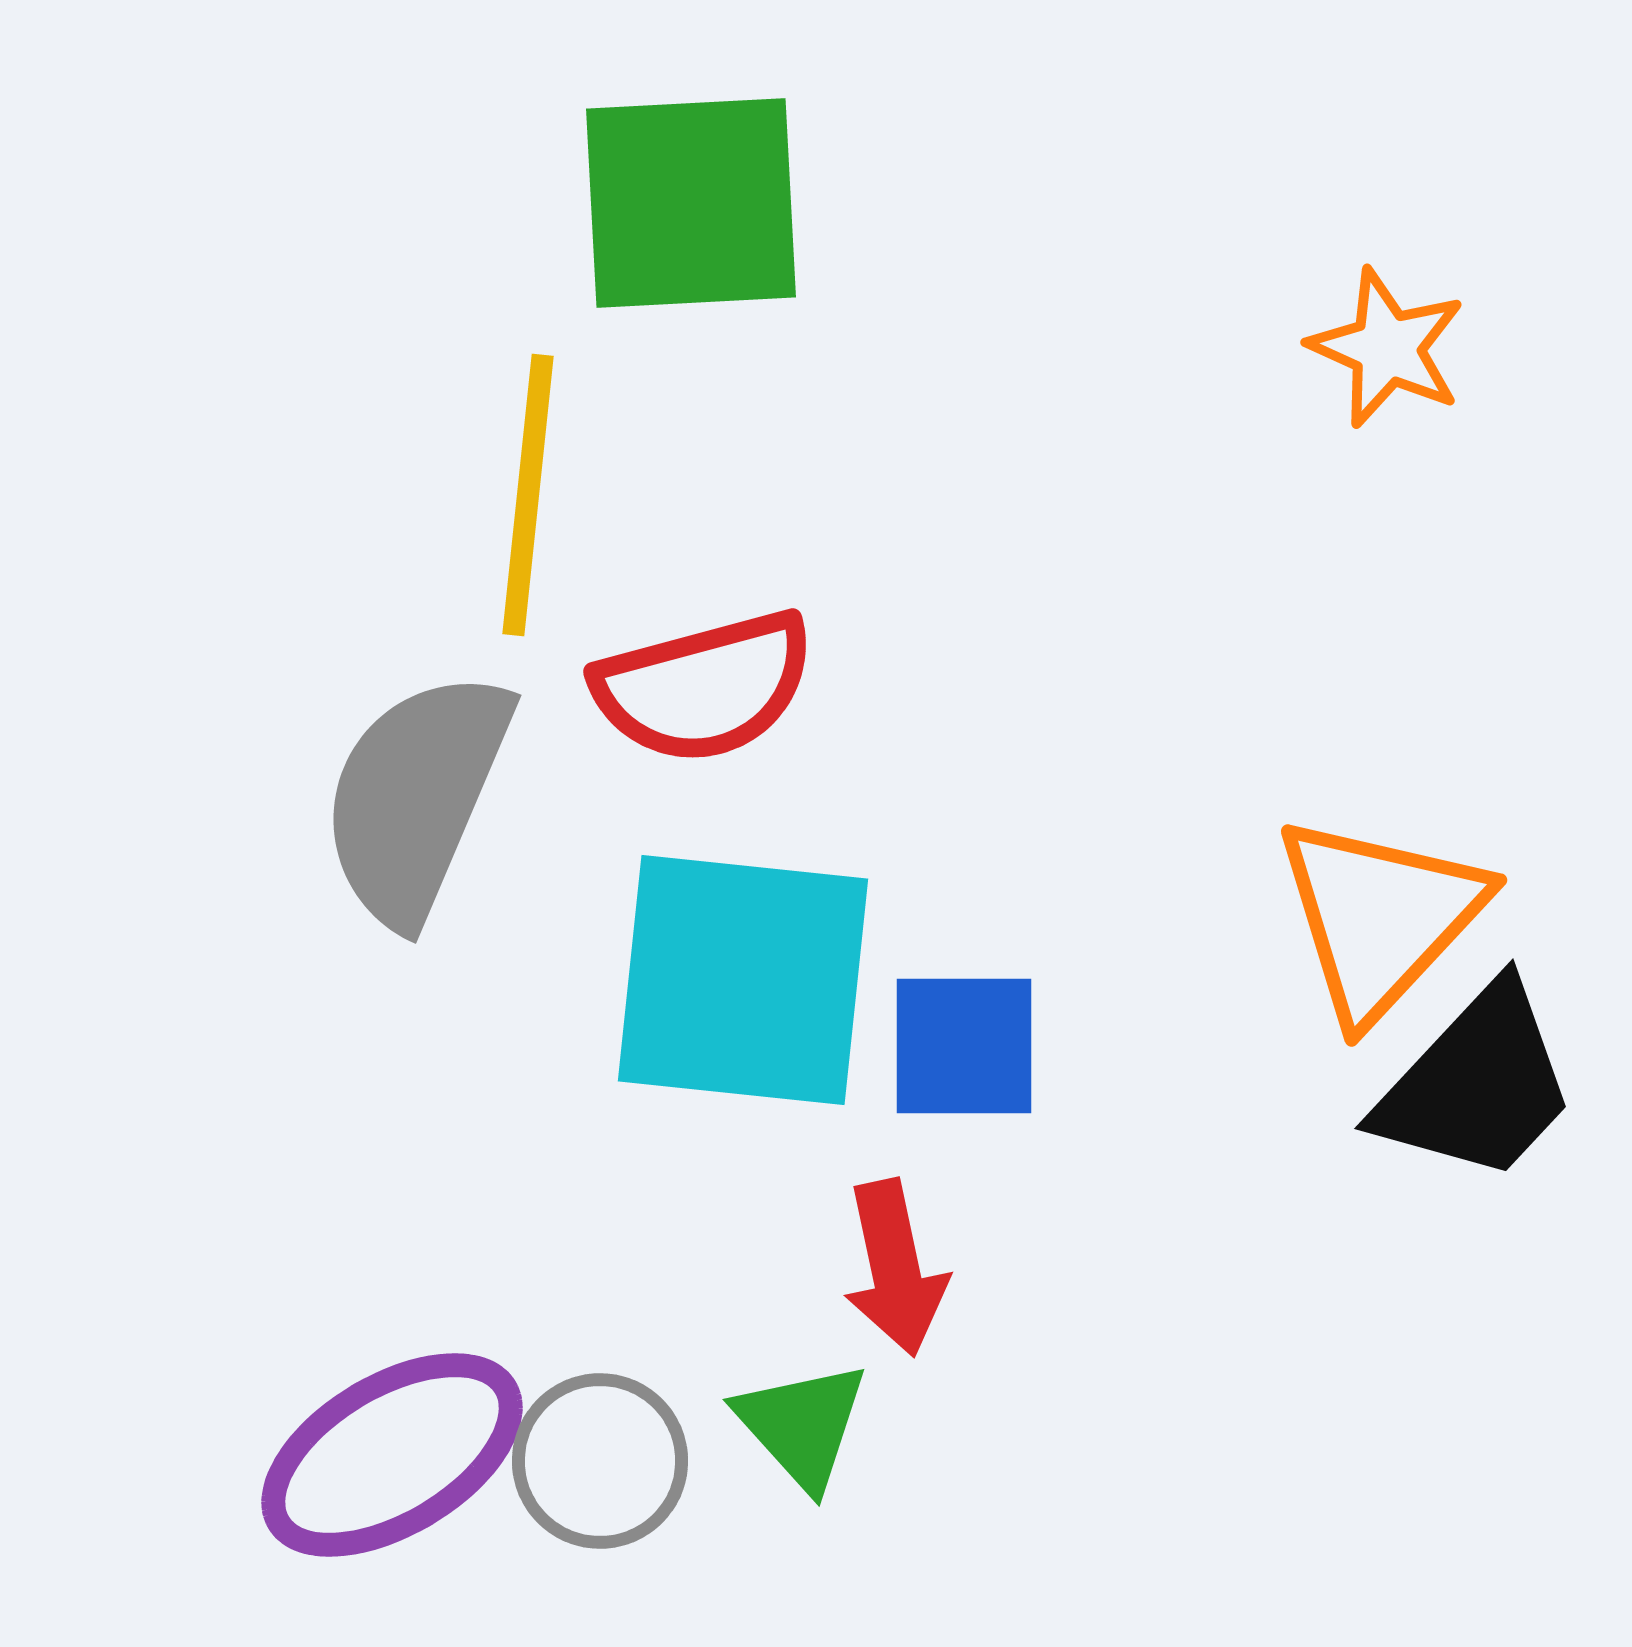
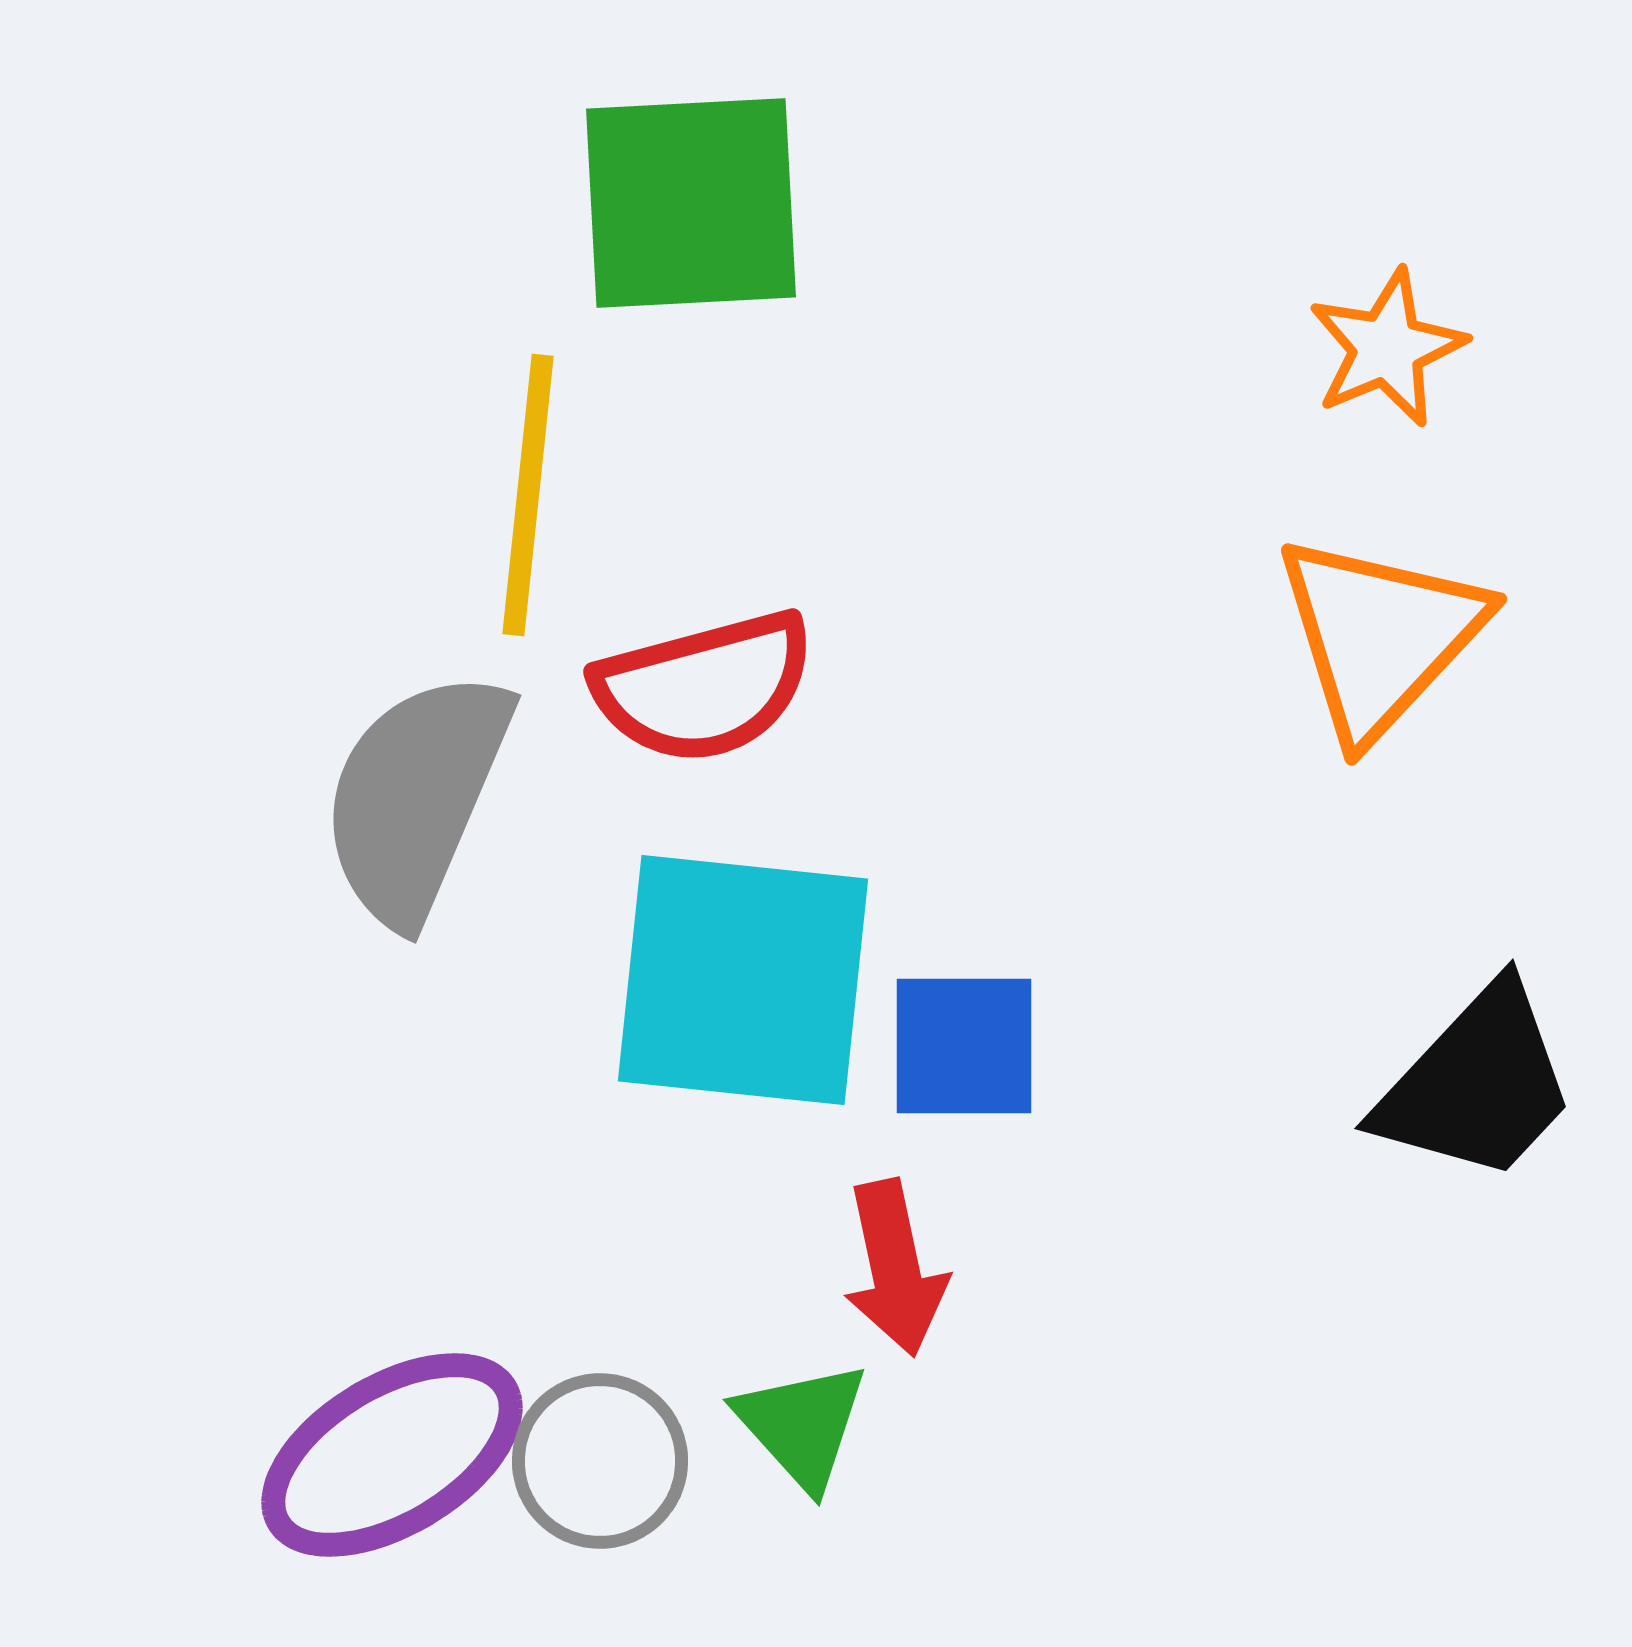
orange star: rotated 25 degrees clockwise
orange triangle: moved 281 px up
